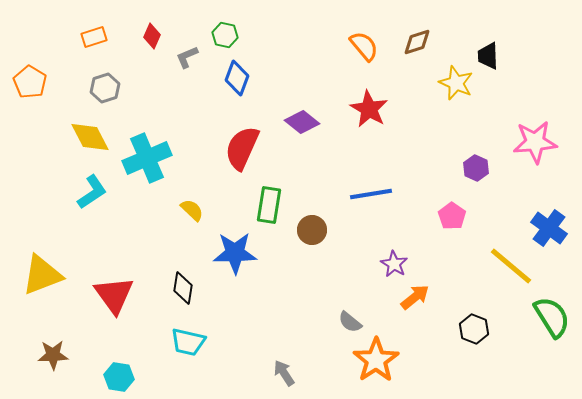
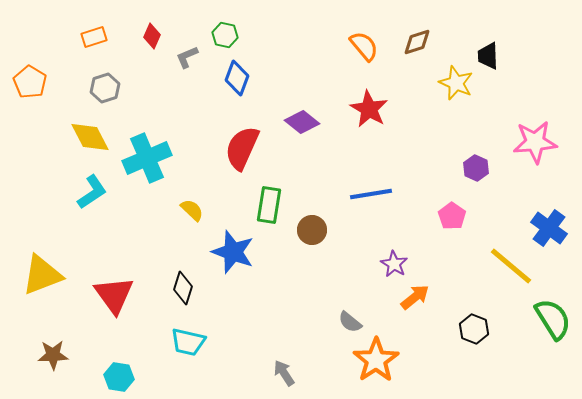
blue star: moved 2 px left, 1 px up; rotated 21 degrees clockwise
black diamond: rotated 8 degrees clockwise
green semicircle: moved 1 px right, 2 px down
